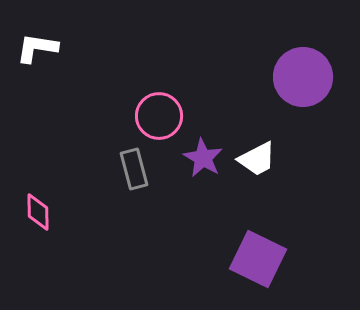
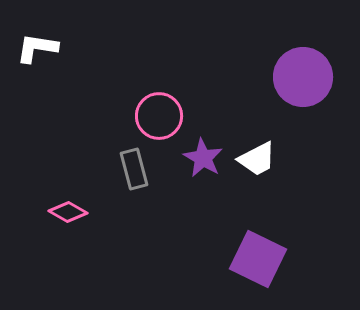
pink diamond: moved 30 px right; rotated 60 degrees counterclockwise
